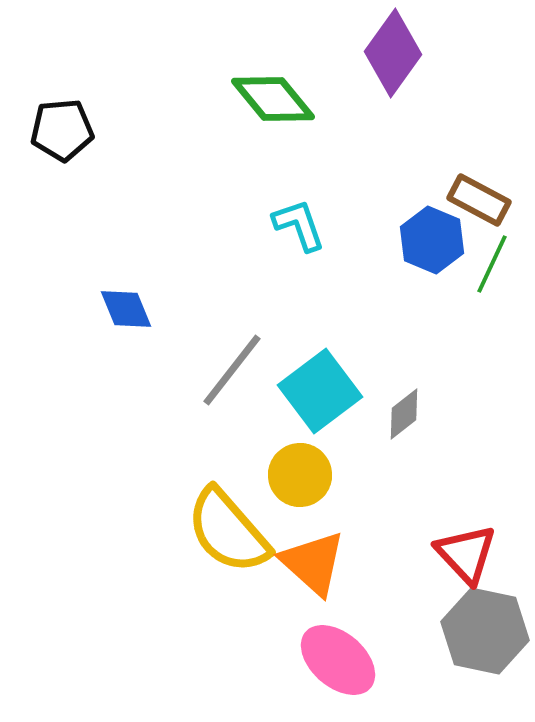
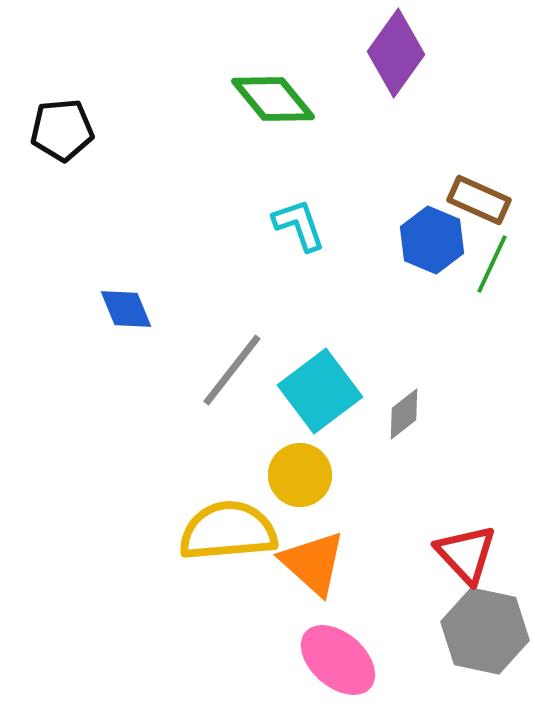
purple diamond: moved 3 px right
brown rectangle: rotated 4 degrees counterclockwise
yellow semicircle: rotated 126 degrees clockwise
